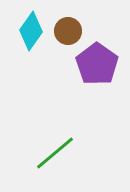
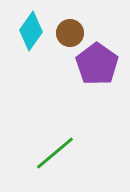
brown circle: moved 2 px right, 2 px down
